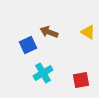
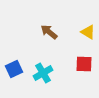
brown arrow: rotated 18 degrees clockwise
blue square: moved 14 px left, 24 px down
red square: moved 3 px right, 16 px up; rotated 12 degrees clockwise
